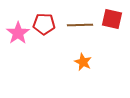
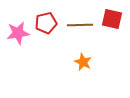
red pentagon: moved 2 px right, 1 px up; rotated 15 degrees counterclockwise
pink star: rotated 25 degrees clockwise
